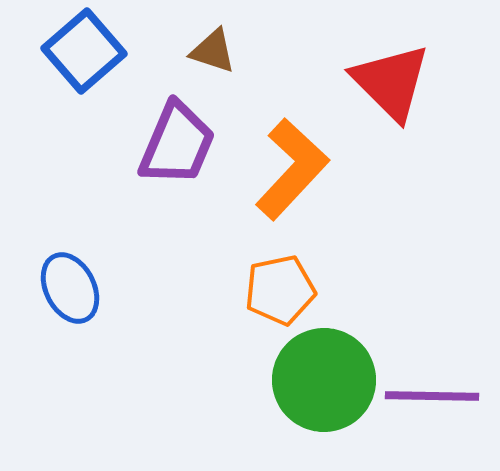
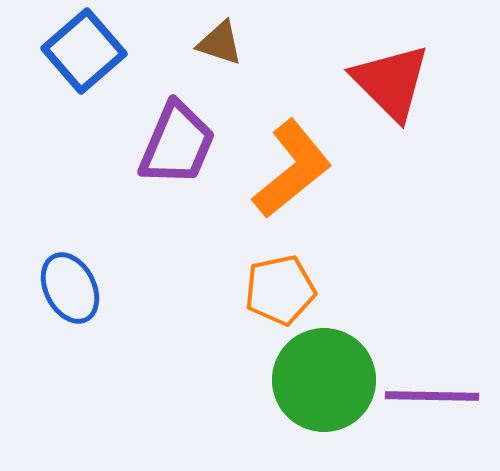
brown triangle: moved 7 px right, 8 px up
orange L-shape: rotated 8 degrees clockwise
